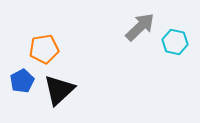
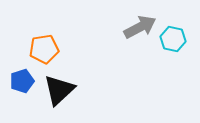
gray arrow: rotated 16 degrees clockwise
cyan hexagon: moved 2 px left, 3 px up
blue pentagon: rotated 10 degrees clockwise
